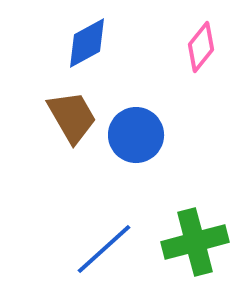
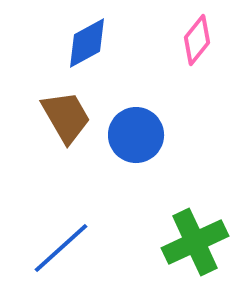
pink diamond: moved 4 px left, 7 px up
brown trapezoid: moved 6 px left
green cross: rotated 10 degrees counterclockwise
blue line: moved 43 px left, 1 px up
